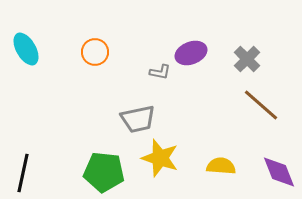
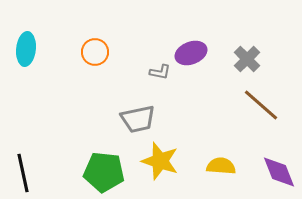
cyan ellipse: rotated 36 degrees clockwise
yellow star: moved 3 px down
black line: rotated 24 degrees counterclockwise
